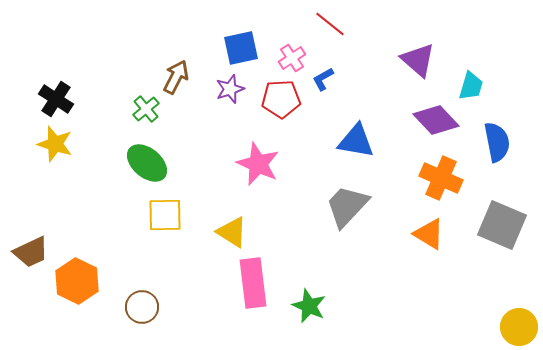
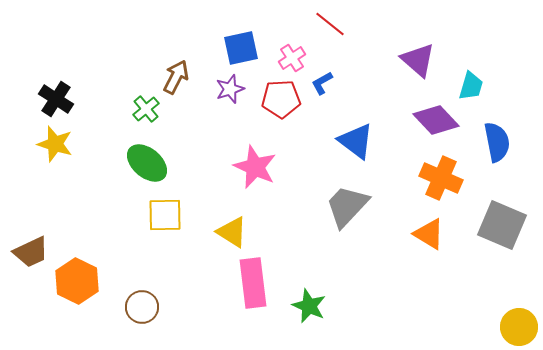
blue L-shape: moved 1 px left, 4 px down
blue triangle: rotated 27 degrees clockwise
pink star: moved 3 px left, 3 px down
